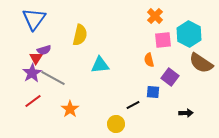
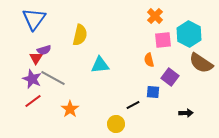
purple star: moved 6 px down; rotated 18 degrees counterclockwise
